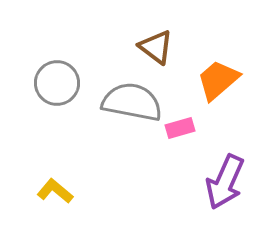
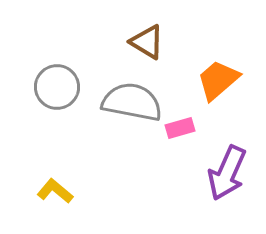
brown triangle: moved 9 px left, 5 px up; rotated 6 degrees counterclockwise
gray circle: moved 4 px down
purple arrow: moved 2 px right, 9 px up
